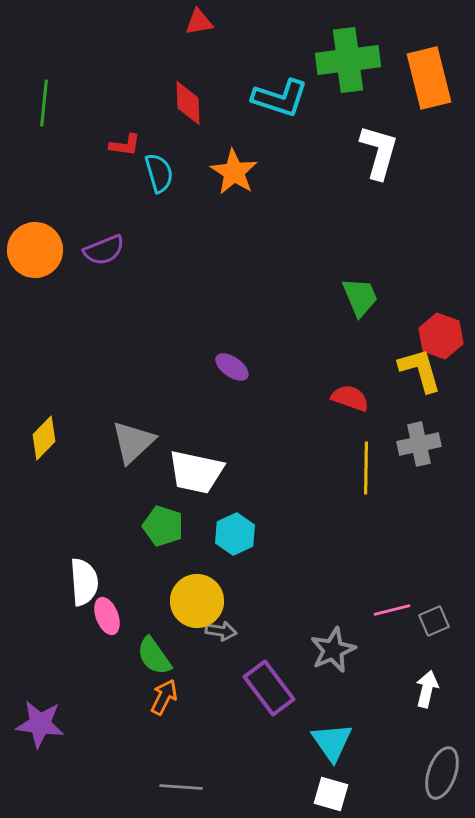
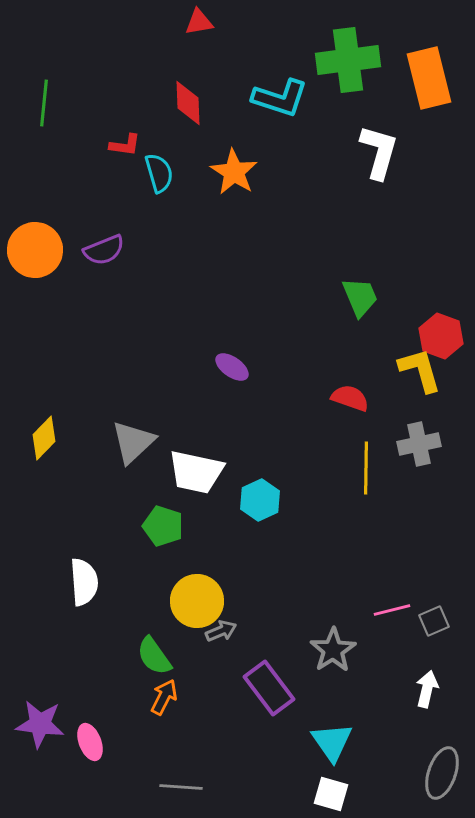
cyan hexagon: moved 25 px right, 34 px up
pink ellipse: moved 17 px left, 126 px down
gray arrow: rotated 32 degrees counterclockwise
gray star: rotated 9 degrees counterclockwise
